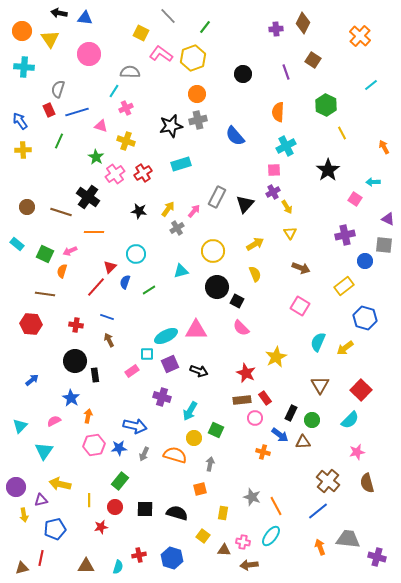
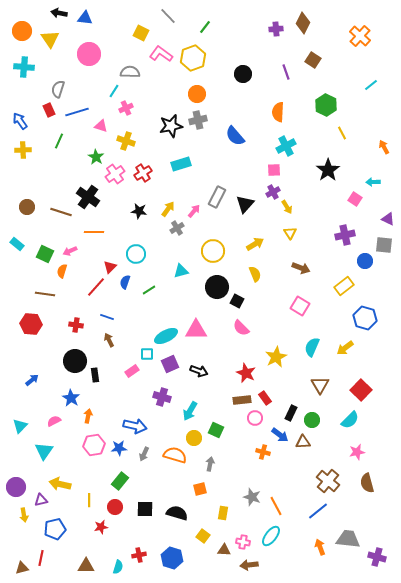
cyan semicircle at (318, 342): moved 6 px left, 5 px down
